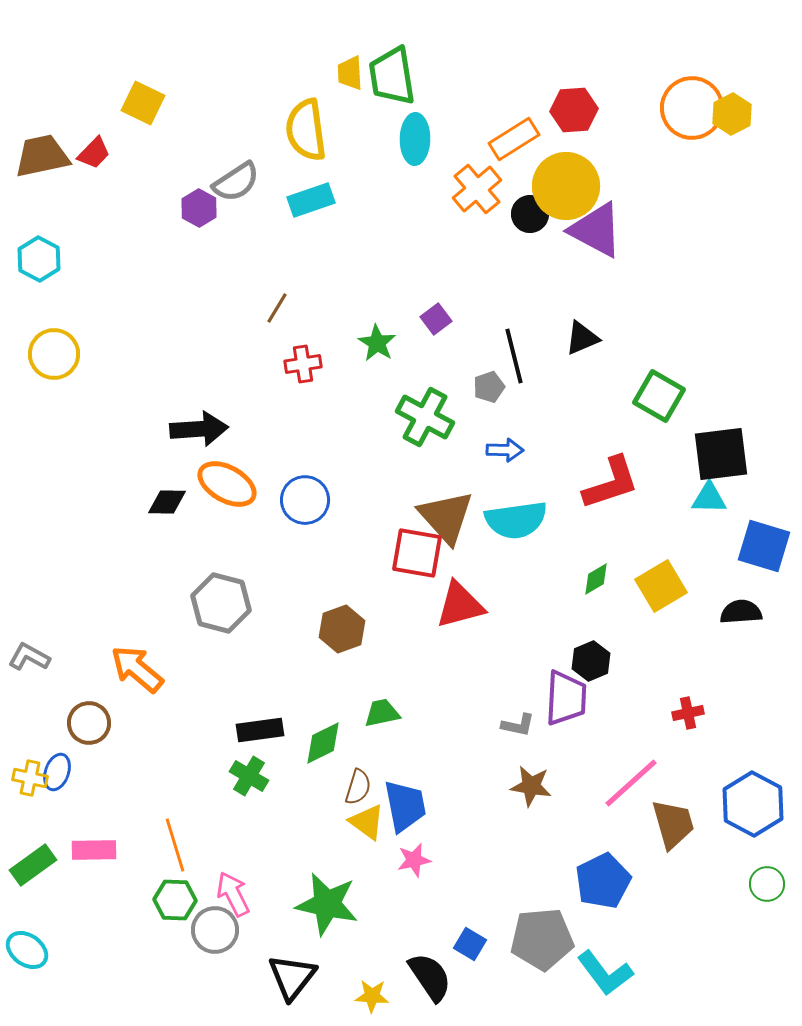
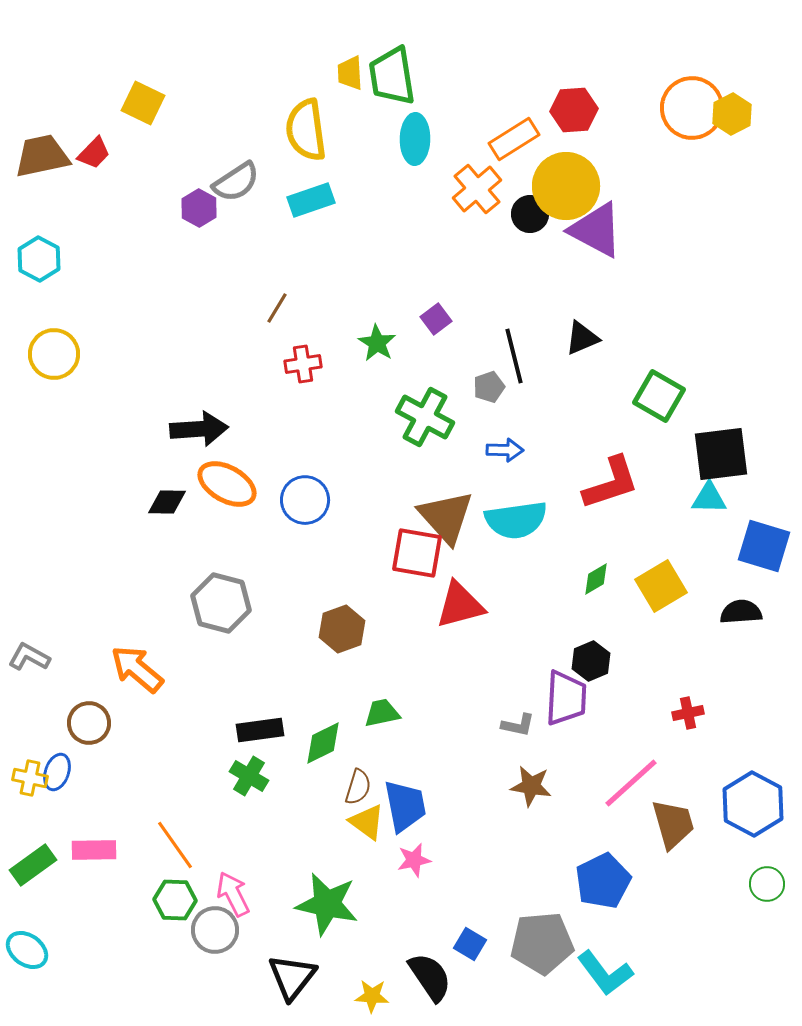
orange line at (175, 845): rotated 18 degrees counterclockwise
gray pentagon at (542, 939): moved 4 px down
